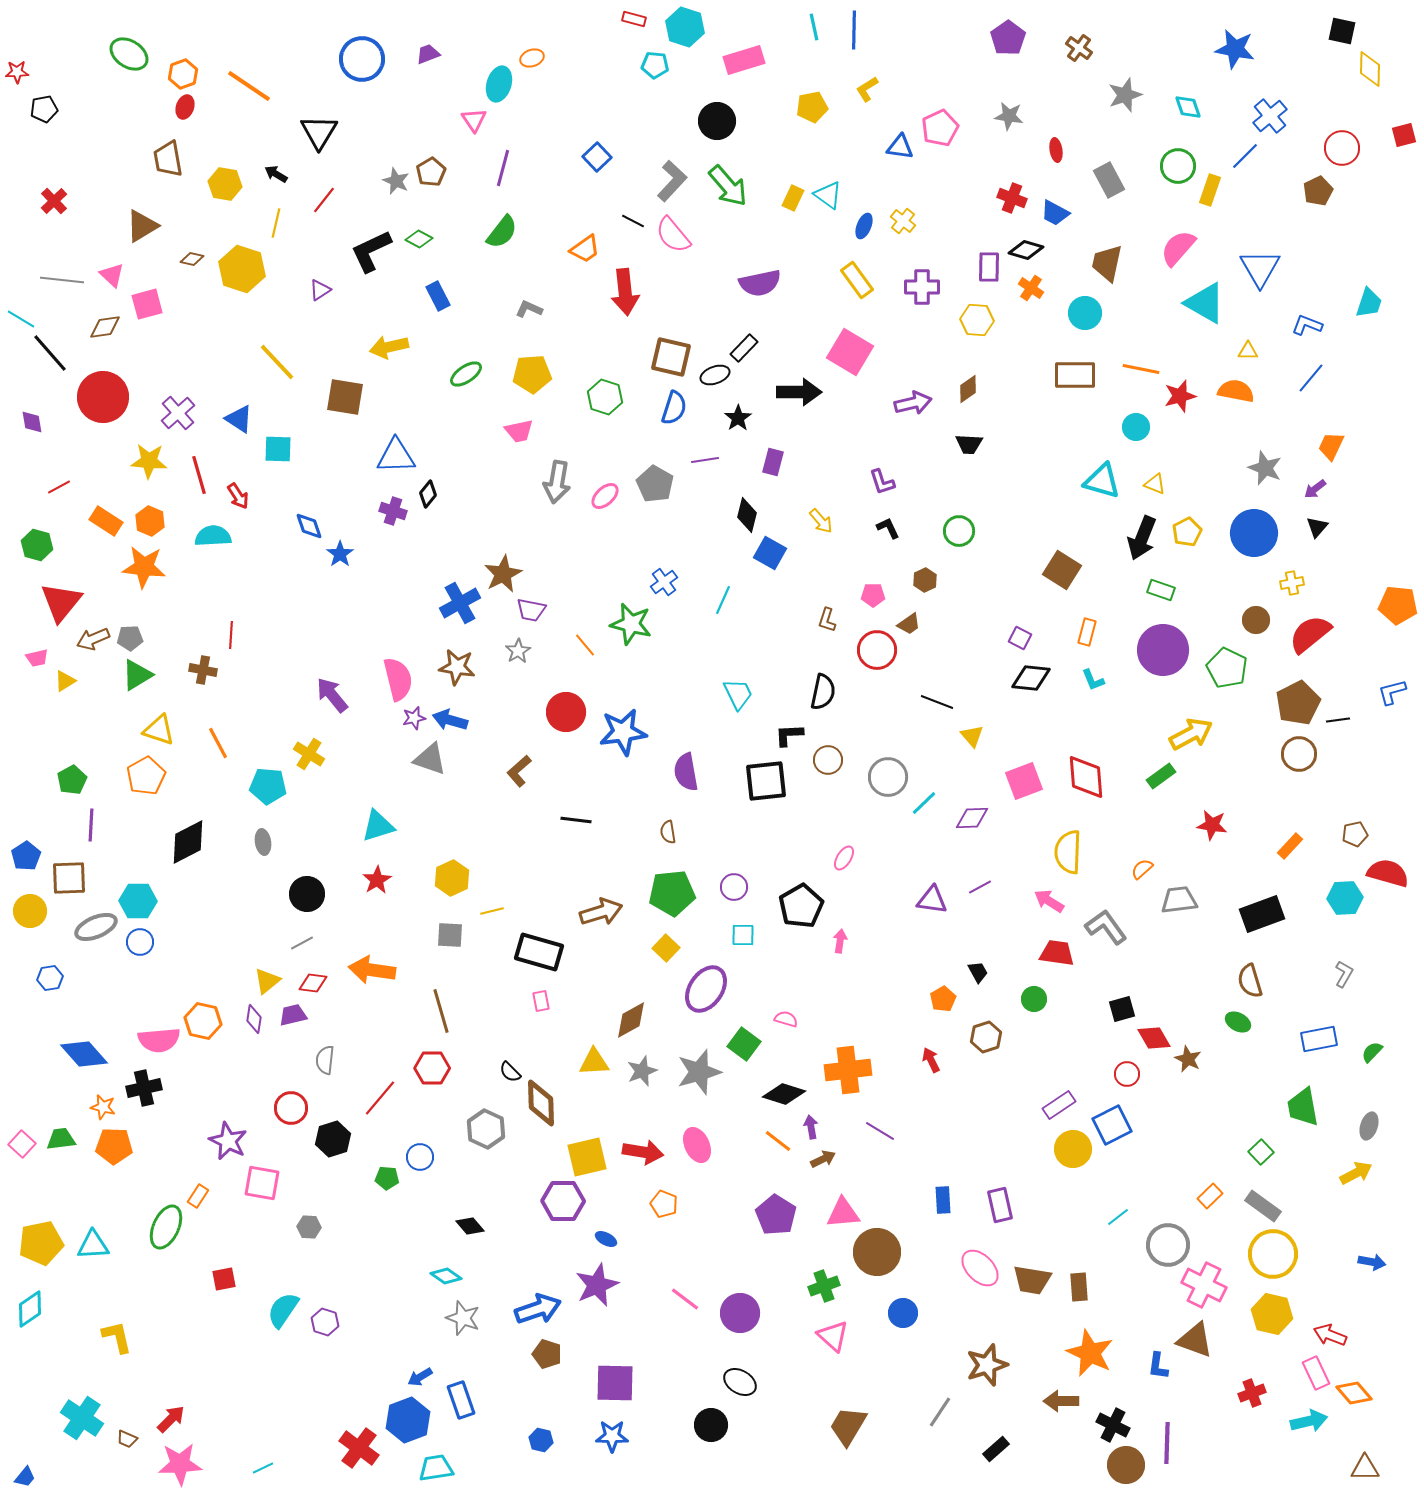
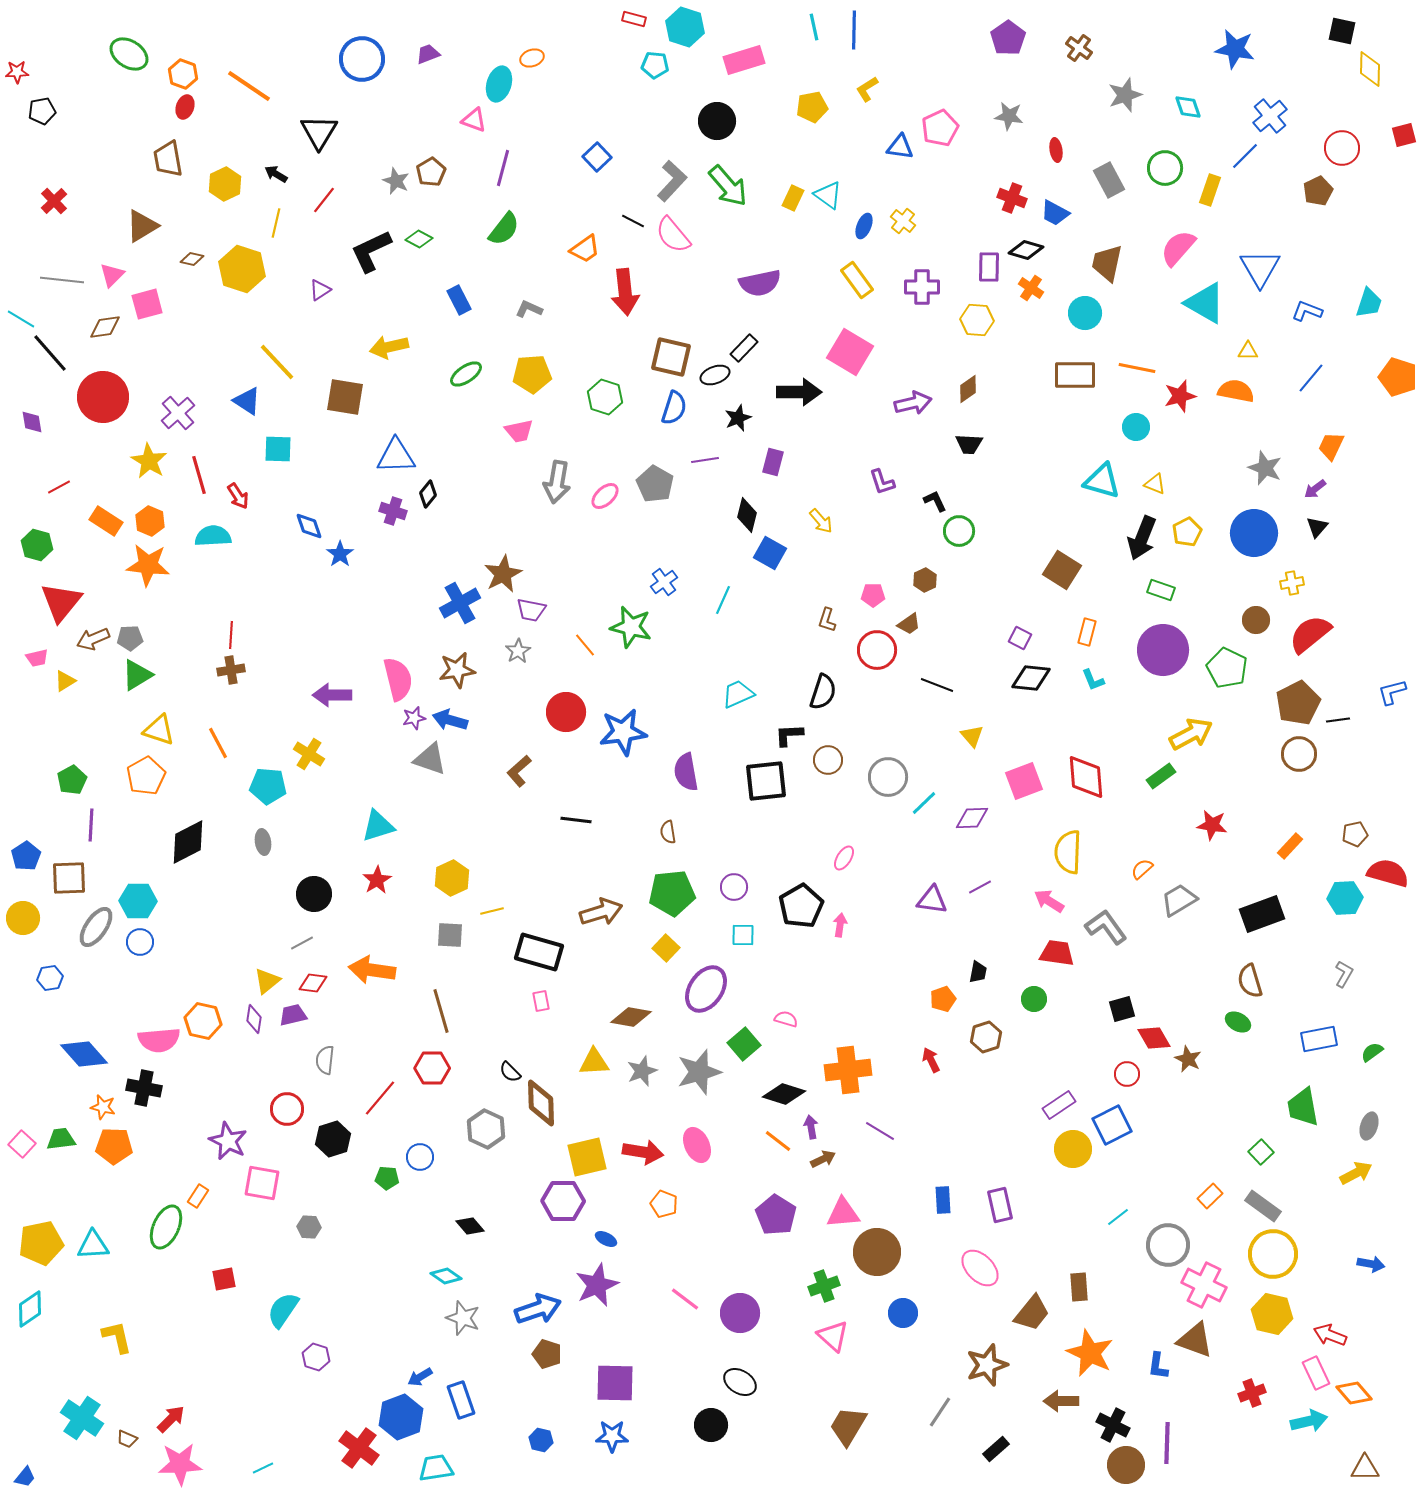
orange hexagon at (183, 74): rotated 20 degrees counterclockwise
black pentagon at (44, 109): moved 2 px left, 2 px down
pink triangle at (474, 120): rotated 36 degrees counterclockwise
green circle at (1178, 166): moved 13 px left, 2 px down
yellow hexagon at (225, 184): rotated 24 degrees clockwise
green semicircle at (502, 232): moved 2 px right, 3 px up
pink triangle at (112, 275): rotated 32 degrees clockwise
blue rectangle at (438, 296): moved 21 px right, 4 px down
blue L-shape at (1307, 325): moved 14 px up
orange line at (1141, 369): moved 4 px left, 1 px up
black star at (738, 418): rotated 12 degrees clockwise
blue triangle at (239, 419): moved 8 px right, 18 px up
yellow star at (149, 461): rotated 27 degrees clockwise
black L-shape at (888, 528): moved 47 px right, 27 px up
orange star at (144, 567): moved 4 px right, 2 px up
orange pentagon at (1398, 605): moved 228 px up; rotated 12 degrees clockwise
green star at (631, 624): moved 3 px down
brown star at (457, 667): moved 3 px down; rotated 18 degrees counterclockwise
brown cross at (203, 670): moved 28 px right; rotated 20 degrees counterclockwise
black semicircle at (823, 692): rotated 6 degrees clockwise
cyan trapezoid at (738, 694): rotated 88 degrees counterclockwise
purple arrow at (332, 695): rotated 51 degrees counterclockwise
black line at (937, 702): moved 17 px up
black circle at (307, 894): moved 7 px right
gray trapezoid at (1179, 900): rotated 24 degrees counterclockwise
yellow circle at (30, 911): moved 7 px left, 7 px down
gray ellipse at (96, 927): rotated 33 degrees counterclockwise
pink arrow at (840, 941): moved 16 px up
black trapezoid at (978, 972): rotated 40 degrees clockwise
orange pentagon at (943, 999): rotated 10 degrees clockwise
brown diamond at (631, 1020): moved 3 px up; rotated 39 degrees clockwise
green square at (744, 1044): rotated 12 degrees clockwise
green semicircle at (1372, 1052): rotated 10 degrees clockwise
black cross at (144, 1088): rotated 24 degrees clockwise
red circle at (291, 1108): moved 4 px left, 1 px down
blue arrow at (1372, 1262): moved 1 px left, 2 px down
brown trapezoid at (1032, 1280): moved 33 px down; rotated 60 degrees counterclockwise
purple hexagon at (325, 1322): moved 9 px left, 35 px down
blue hexagon at (408, 1420): moved 7 px left, 3 px up
